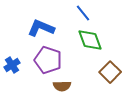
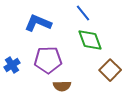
blue L-shape: moved 3 px left, 5 px up
purple pentagon: rotated 20 degrees counterclockwise
brown square: moved 2 px up
